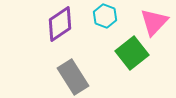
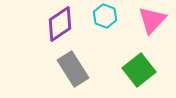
pink triangle: moved 2 px left, 2 px up
green square: moved 7 px right, 17 px down
gray rectangle: moved 8 px up
